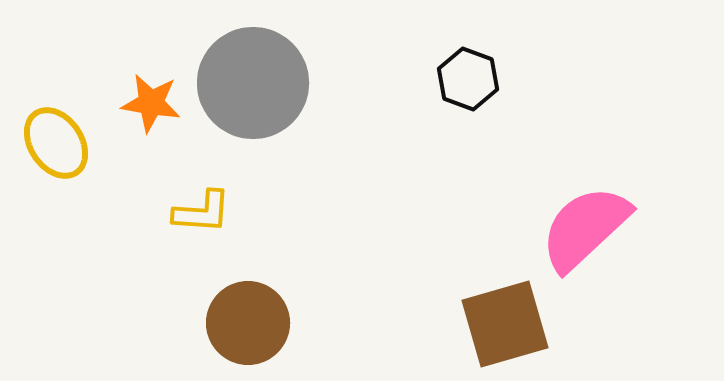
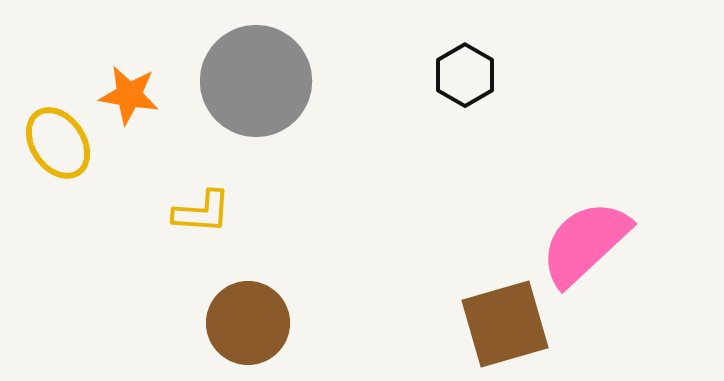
black hexagon: moved 3 px left, 4 px up; rotated 10 degrees clockwise
gray circle: moved 3 px right, 2 px up
orange star: moved 22 px left, 8 px up
yellow ellipse: moved 2 px right
pink semicircle: moved 15 px down
